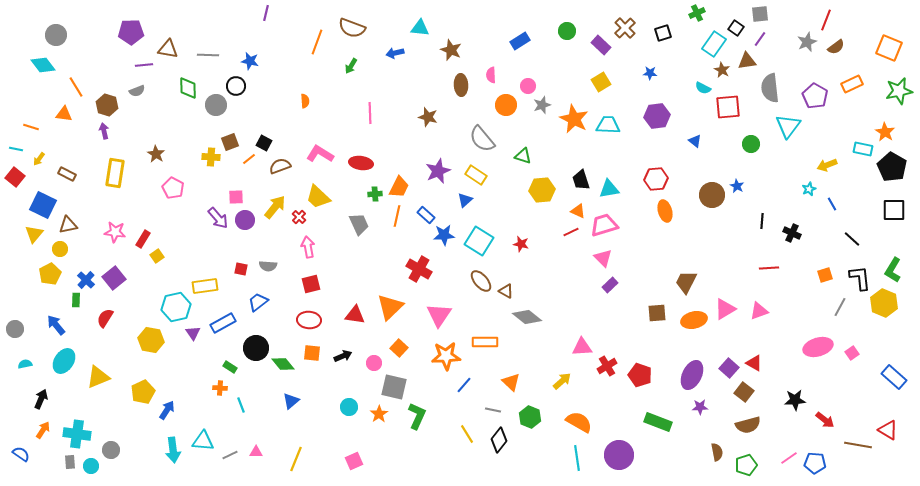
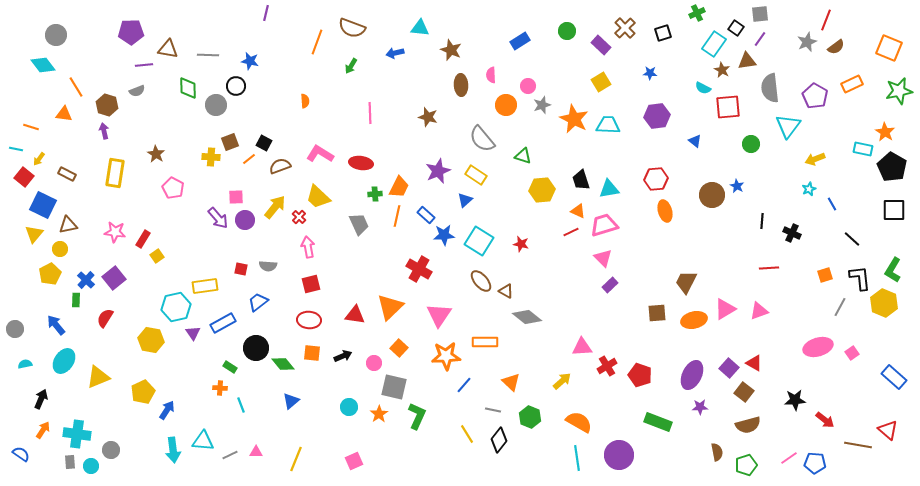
yellow arrow at (827, 165): moved 12 px left, 6 px up
red square at (15, 177): moved 9 px right
red triangle at (888, 430): rotated 10 degrees clockwise
